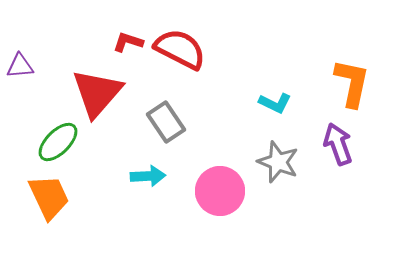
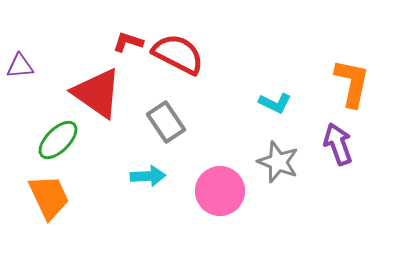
red semicircle: moved 2 px left, 5 px down
red triangle: rotated 36 degrees counterclockwise
green ellipse: moved 2 px up
